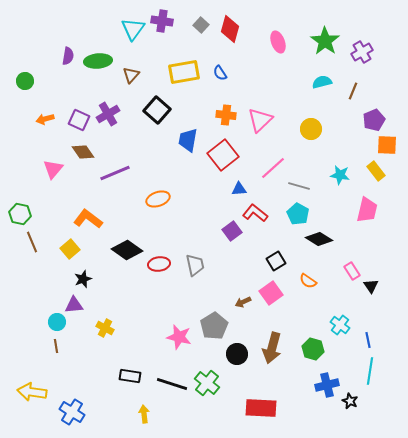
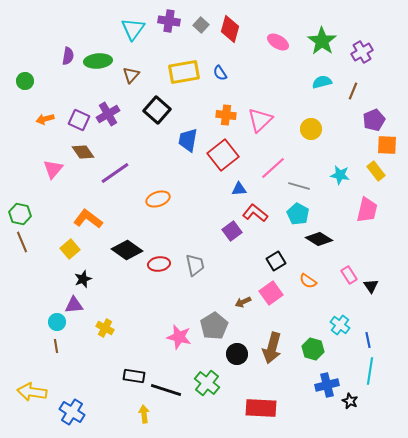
purple cross at (162, 21): moved 7 px right
green star at (325, 41): moved 3 px left
pink ellipse at (278, 42): rotated 40 degrees counterclockwise
purple line at (115, 173): rotated 12 degrees counterclockwise
brown line at (32, 242): moved 10 px left
pink rectangle at (352, 271): moved 3 px left, 4 px down
black rectangle at (130, 376): moved 4 px right
black line at (172, 384): moved 6 px left, 6 px down
